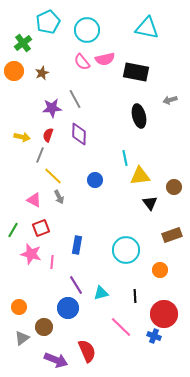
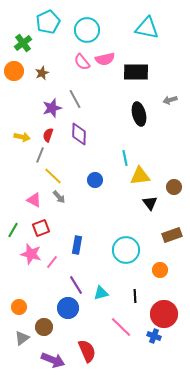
black rectangle at (136, 72): rotated 10 degrees counterclockwise
purple star at (52, 108): rotated 12 degrees counterclockwise
black ellipse at (139, 116): moved 2 px up
gray arrow at (59, 197): rotated 16 degrees counterclockwise
pink line at (52, 262): rotated 32 degrees clockwise
purple arrow at (56, 360): moved 3 px left
